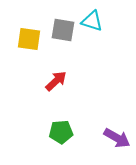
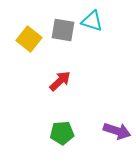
yellow square: rotated 30 degrees clockwise
red arrow: moved 4 px right
green pentagon: moved 1 px right, 1 px down
purple arrow: moved 7 px up; rotated 12 degrees counterclockwise
